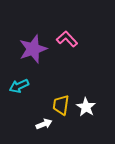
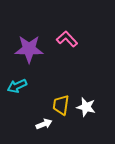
purple star: moved 4 px left; rotated 20 degrees clockwise
cyan arrow: moved 2 px left
white star: rotated 18 degrees counterclockwise
